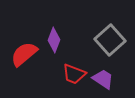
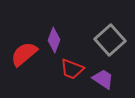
red trapezoid: moved 2 px left, 5 px up
